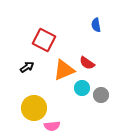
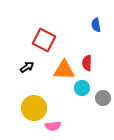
red semicircle: rotated 56 degrees clockwise
orange triangle: rotated 25 degrees clockwise
gray circle: moved 2 px right, 3 px down
pink semicircle: moved 1 px right
